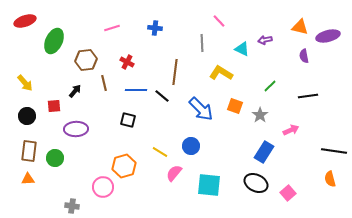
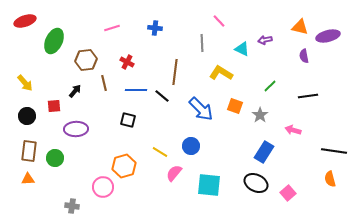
pink arrow at (291, 130): moved 2 px right; rotated 140 degrees counterclockwise
